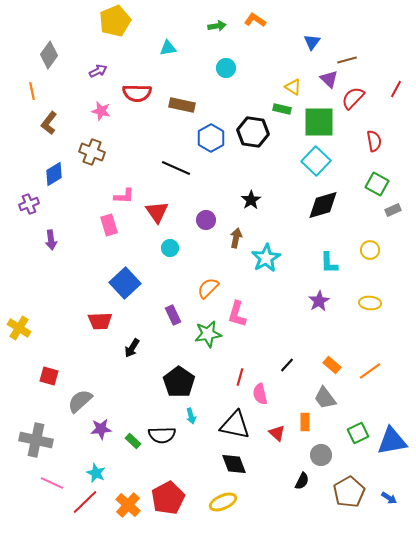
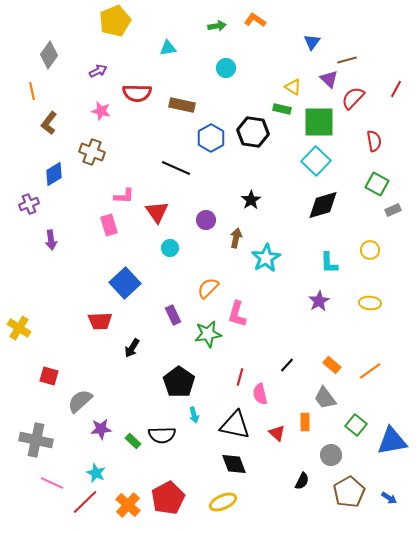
cyan arrow at (191, 416): moved 3 px right, 1 px up
green square at (358, 433): moved 2 px left, 8 px up; rotated 25 degrees counterclockwise
gray circle at (321, 455): moved 10 px right
